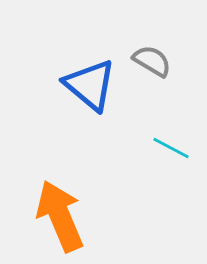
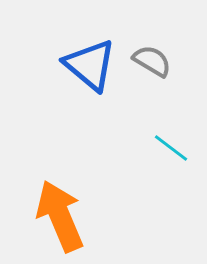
blue triangle: moved 20 px up
cyan line: rotated 9 degrees clockwise
